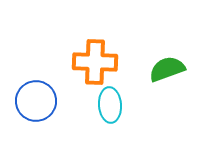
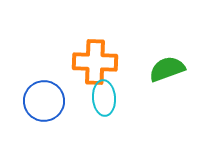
blue circle: moved 8 px right
cyan ellipse: moved 6 px left, 7 px up
